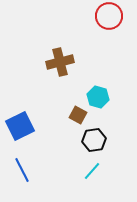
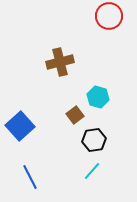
brown square: moved 3 px left; rotated 24 degrees clockwise
blue square: rotated 16 degrees counterclockwise
blue line: moved 8 px right, 7 px down
